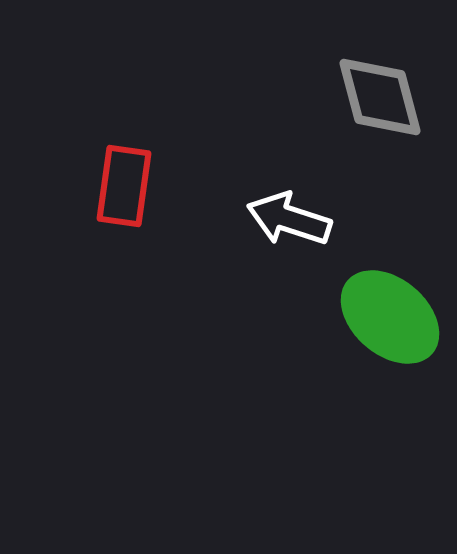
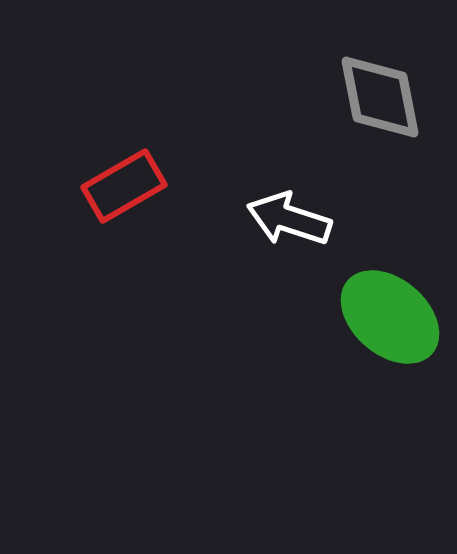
gray diamond: rotated 4 degrees clockwise
red rectangle: rotated 52 degrees clockwise
